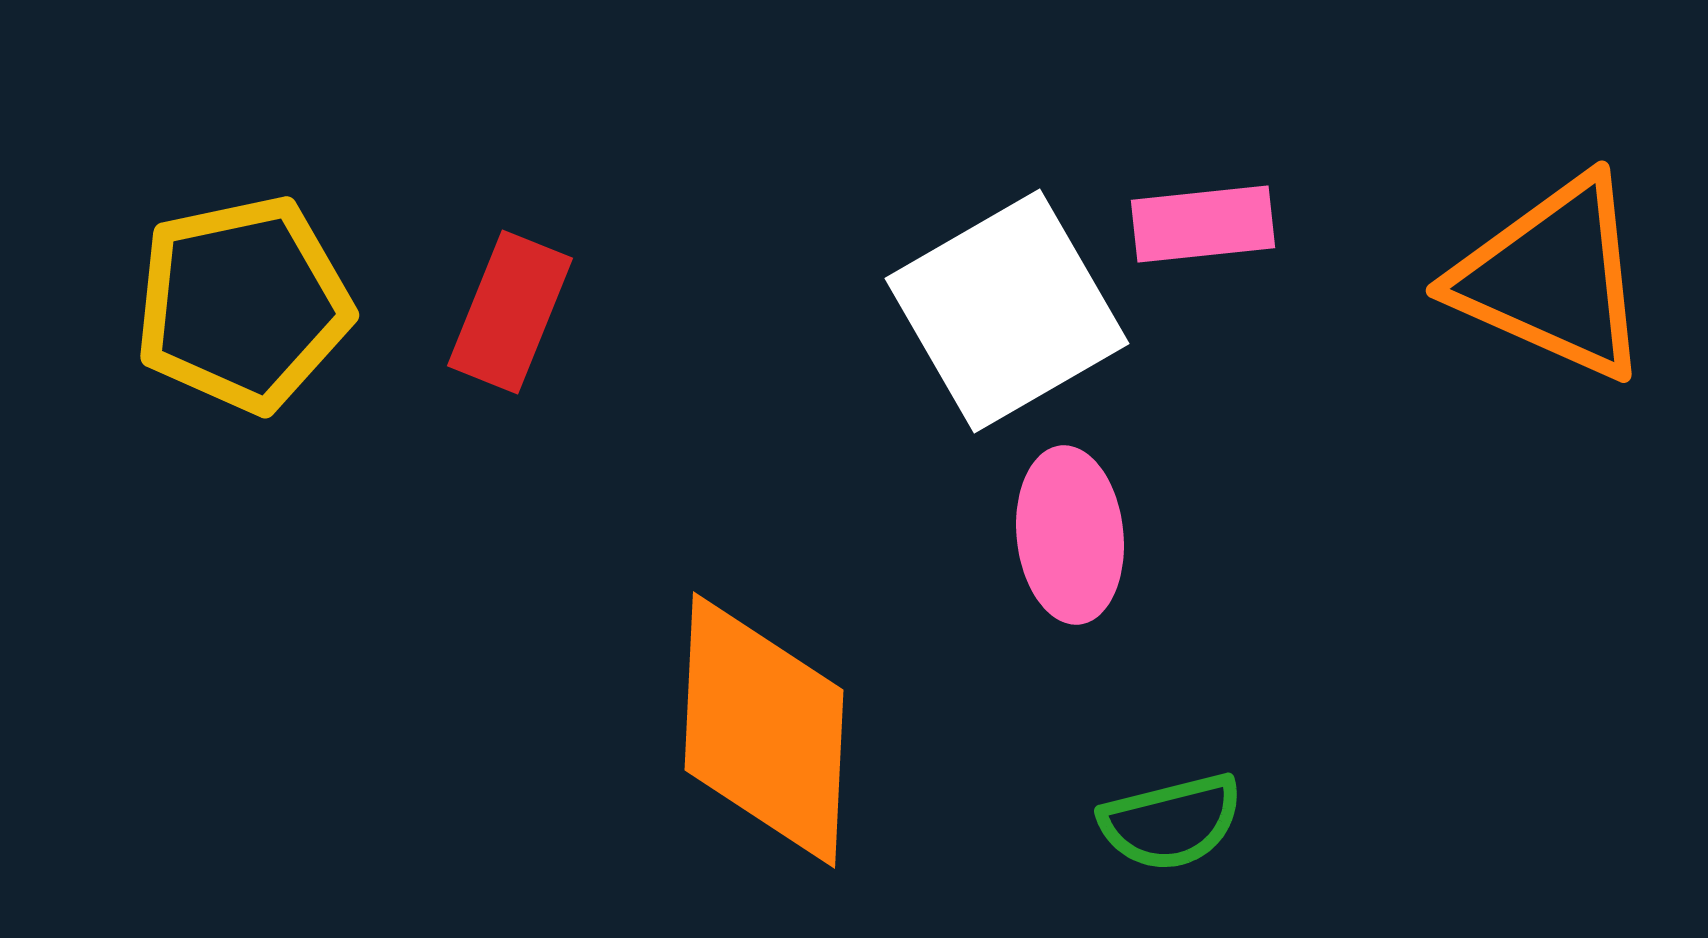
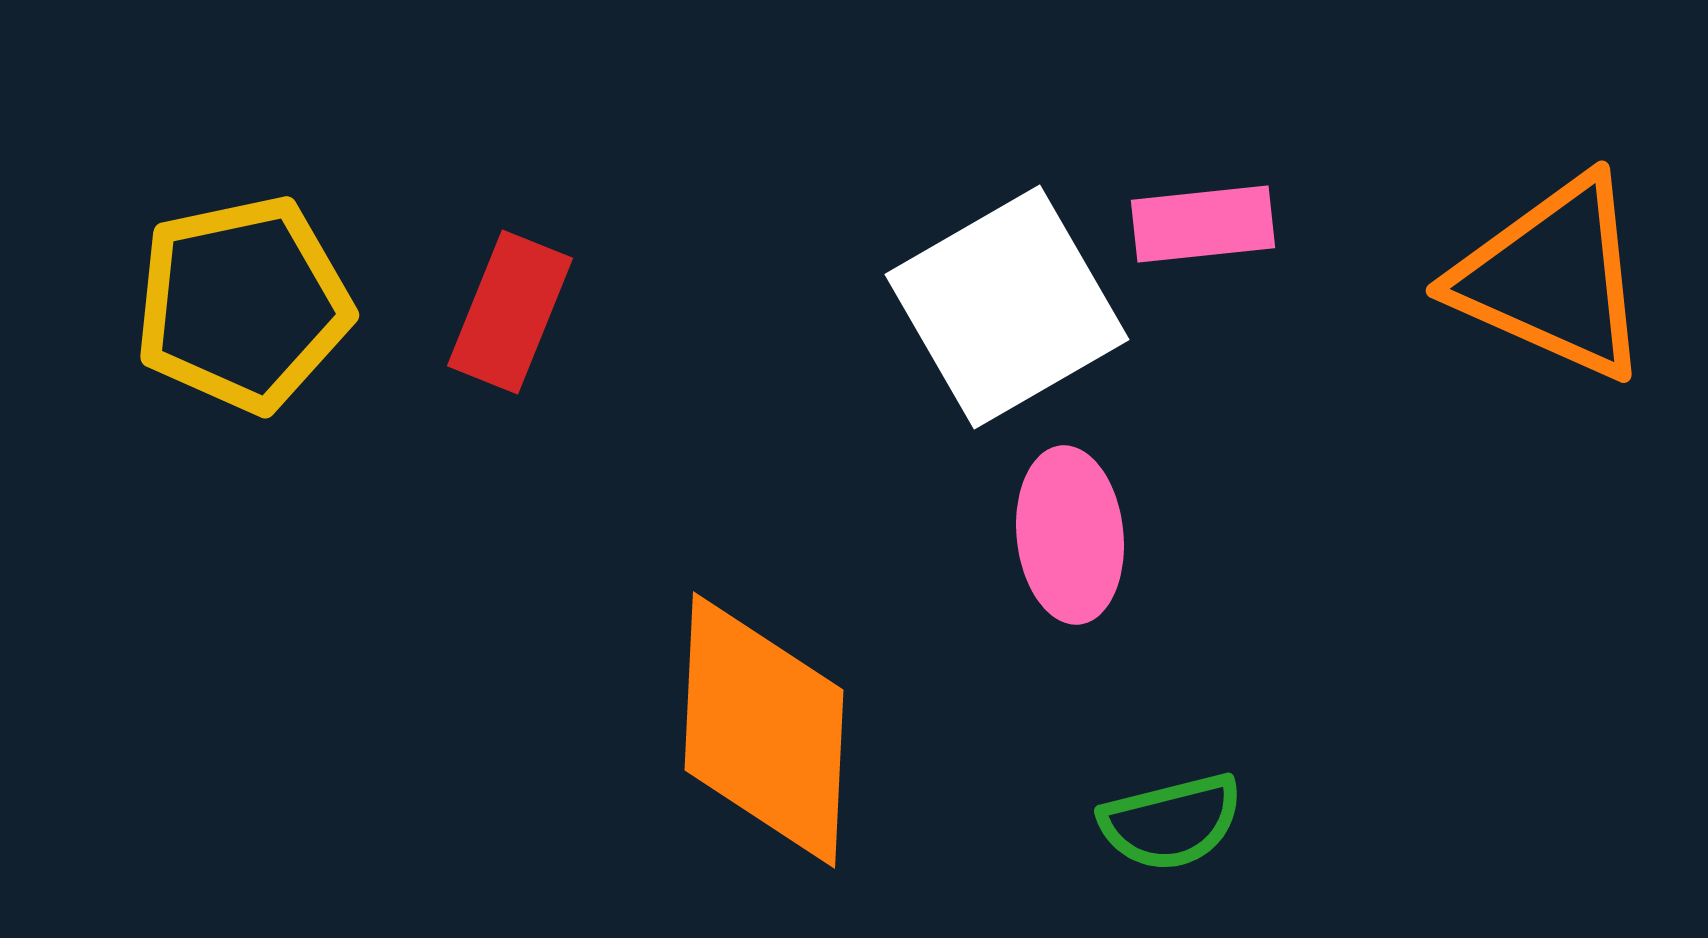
white square: moved 4 px up
